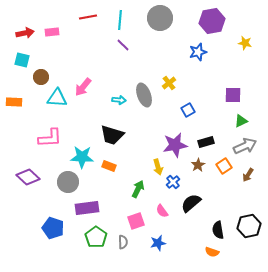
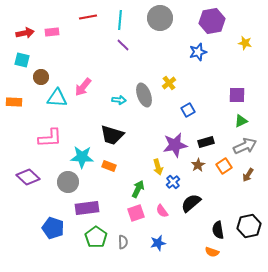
purple square at (233, 95): moved 4 px right
pink square at (136, 221): moved 8 px up
